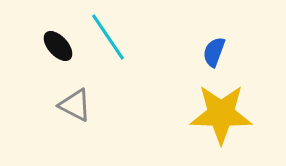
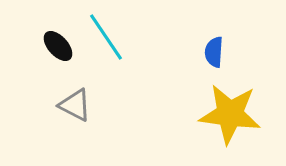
cyan line: moved 2 px left
blue semicircle: rotated 16 degrees counterclockwise
yellow star: moved 9 px right; rotated 6 degrees clockwise
